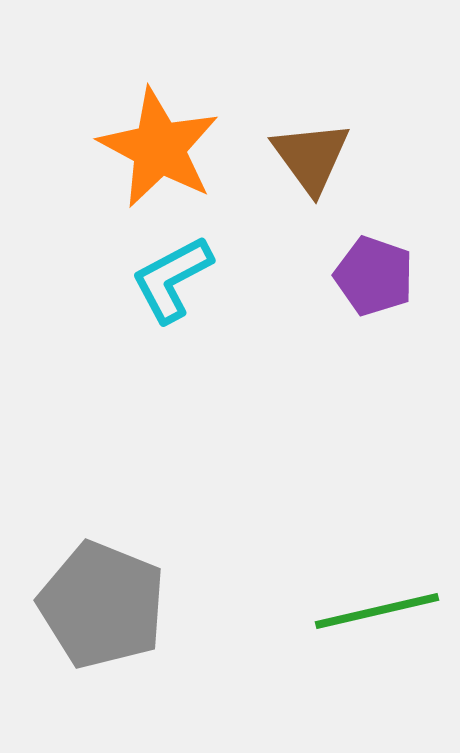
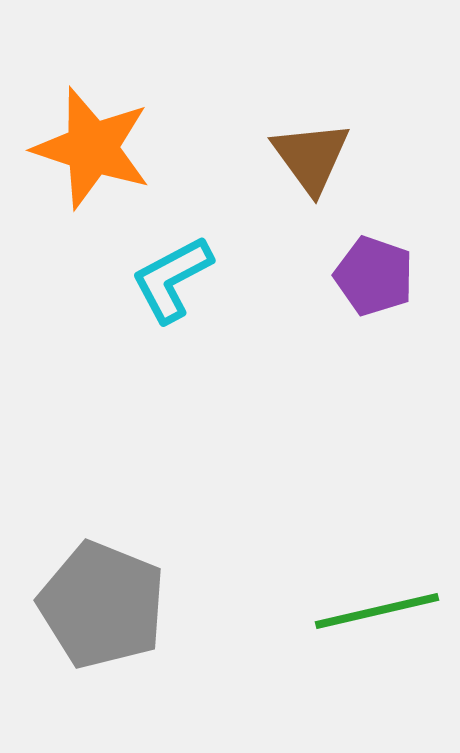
orange star: moved 67 px left; rotated 10 degrees counterclockwise
